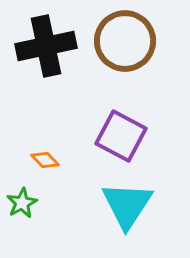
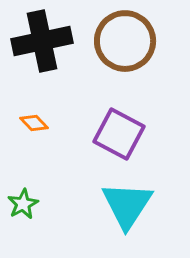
black cross: moved 4 px left, 5 px up
purple square: moved 2 px left, 2 px up
orange diamond: moved 11 px left, 37 px up
green star: moved 1 px right, 1 px down
